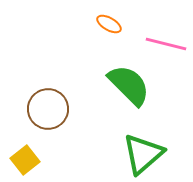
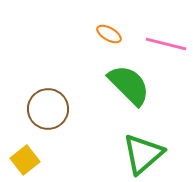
orange ellipse: moved 10 px down
